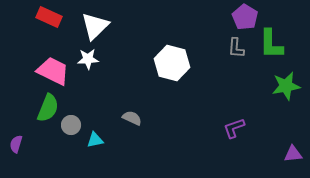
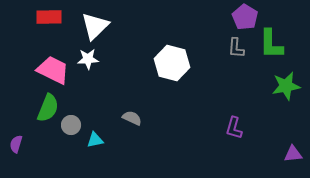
red rectangle: rotated 25 degrees counterclockwise
pink trapezoid: moved 1 px up
purple L-shape: rotated 55 degrees counterclockwise
